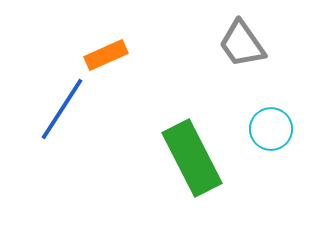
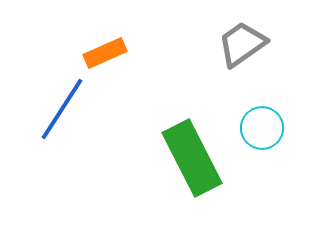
gray trapezoid: rotated 90 degrees clockwise
orange rectangle: moved 1 px left, 2 px up
cyan circle: moved 9 px left, 1 px up
